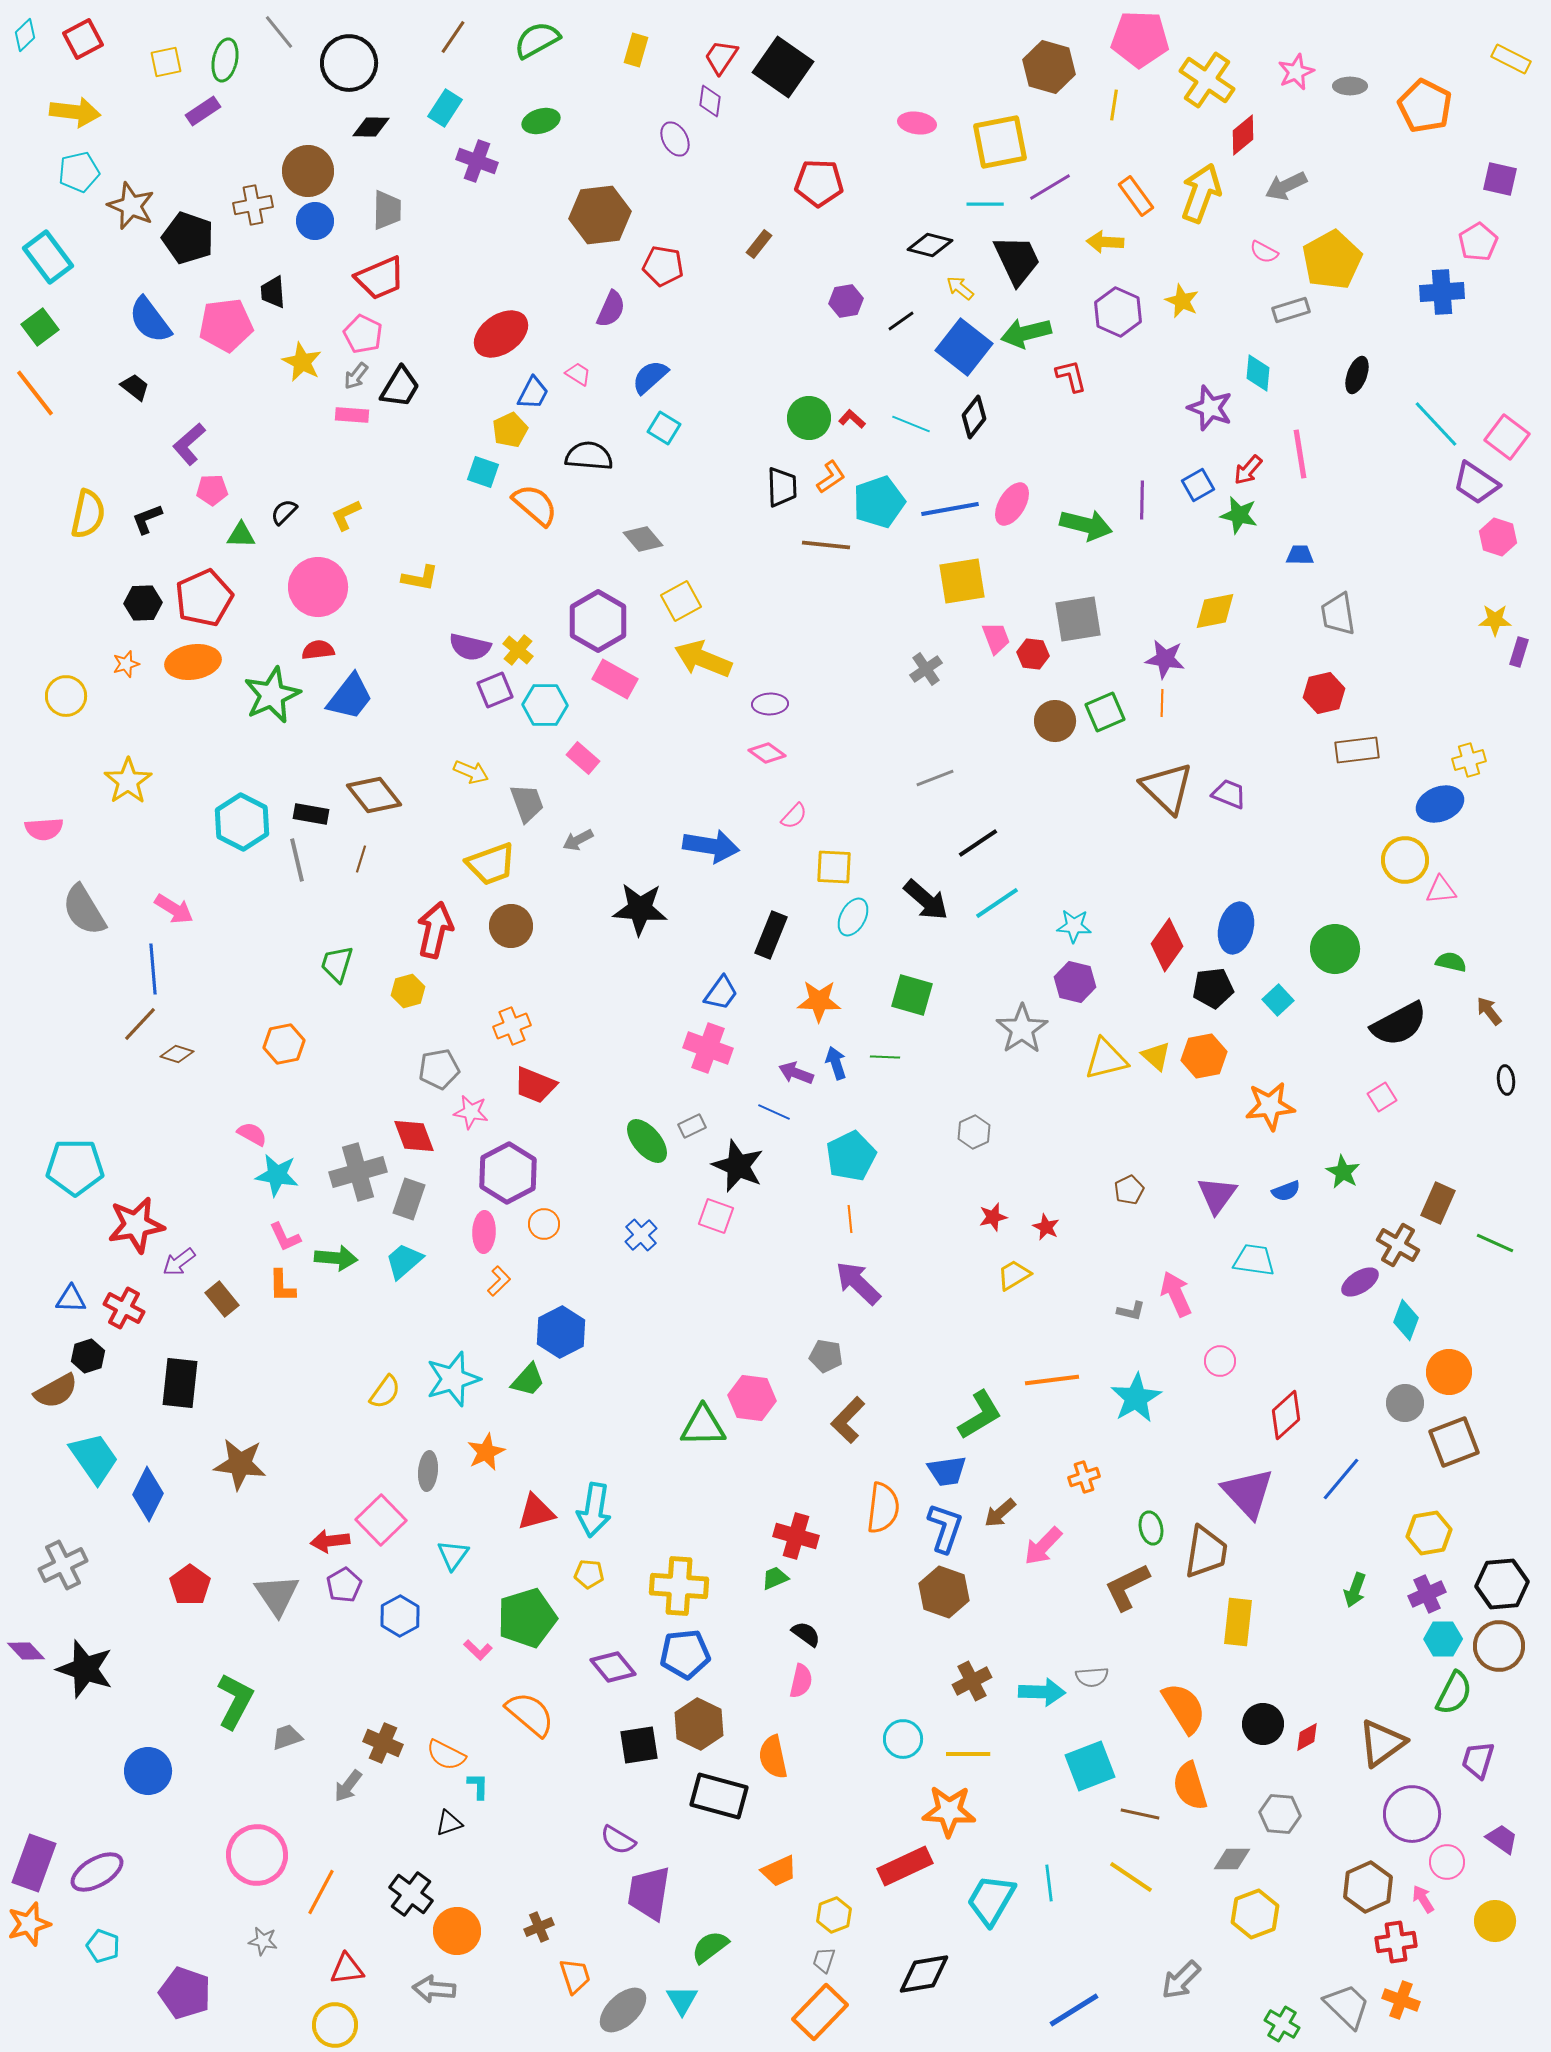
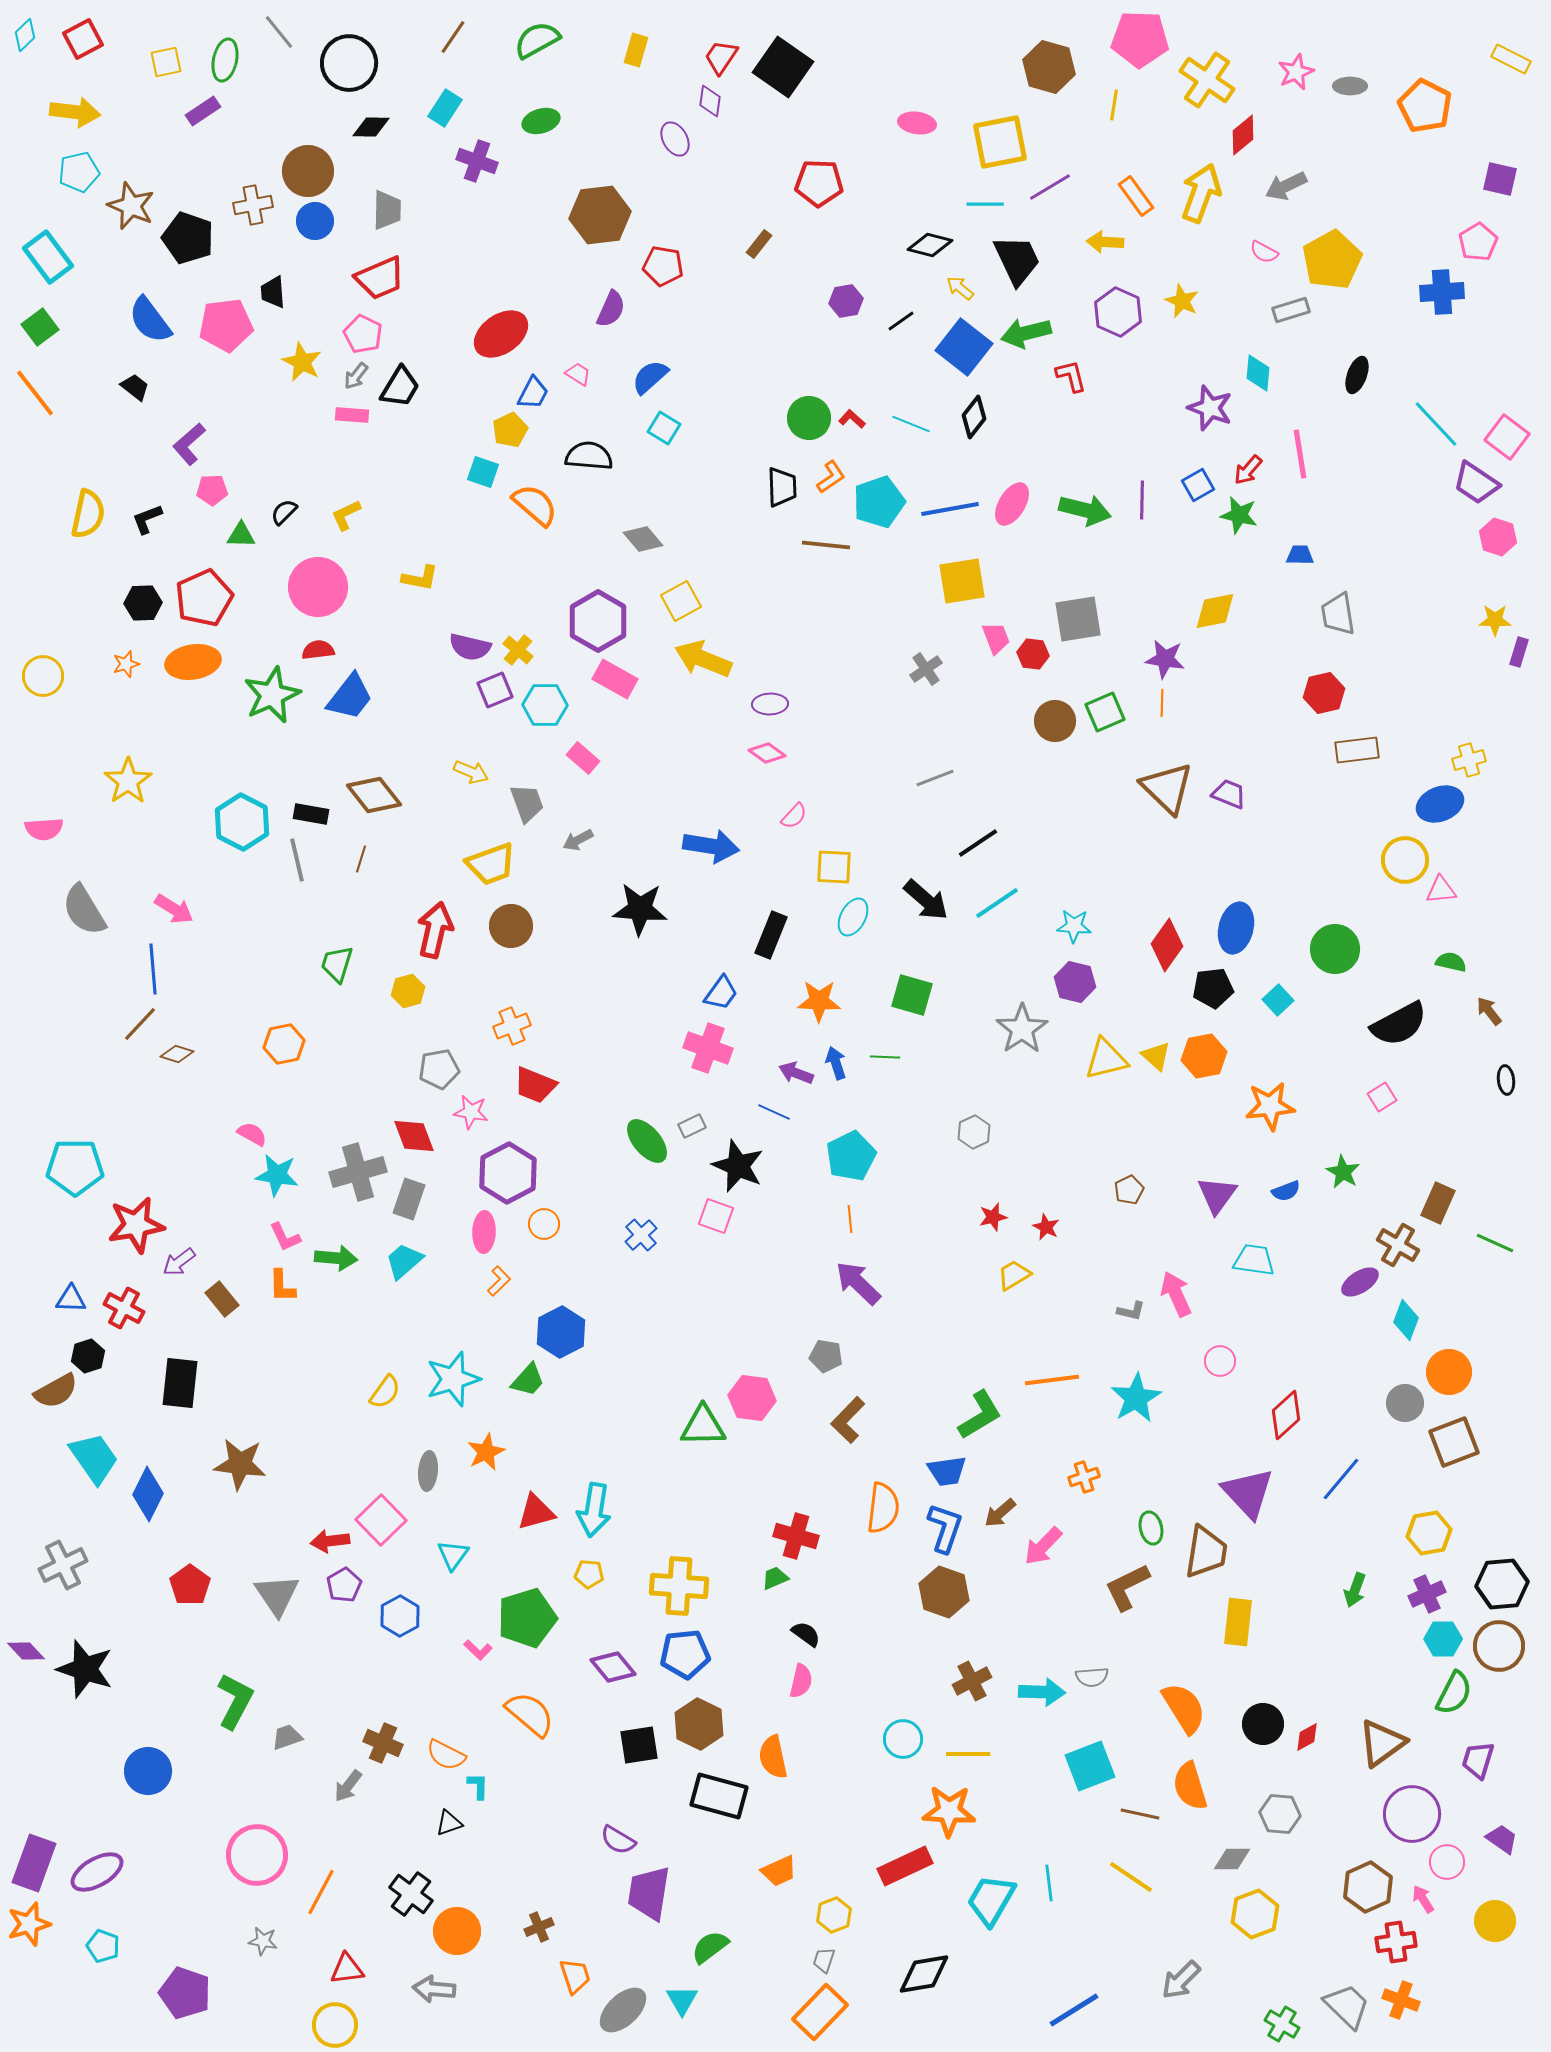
green arrow at (1086, 525): moved 1 px left, 15 px up
yellow circle at (66, 696): moved 23 px left, 20 px up
